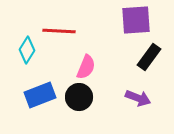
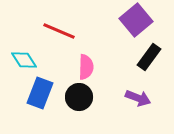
purple square: rotated 36 degrees counterclockwise
red line: rotated 20 degrees clockwise
cyan diamond: moved 3 px left, 10 px down; rotated 64 degrees counterclockwise
pink semicircle: rotated 20 degrees counterclockwise
blue rectangle: moved 2 px up; rotated 48 degrees counterclockwise
